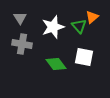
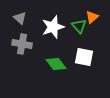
gray triangle: rotated 16 degrees counterclockwise
